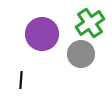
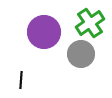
purple circle: moved 2 px right, 2 px up
